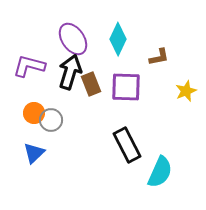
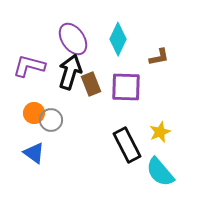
yellow star: moved 26 px left, 41 px down
blue triangle: rotated 40 degrees counterclockwise
cyan semicircle: rotated 116 degrees clockwise
